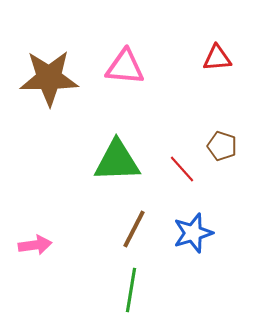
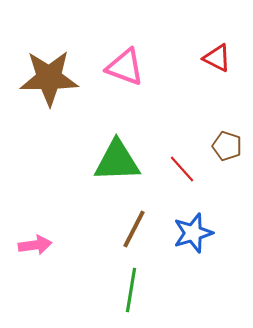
red triangle: rotated 32 degrees clockwise
pink triangle: rotated 15 degrees clockwise
brown pentagon: moved 5 px right
